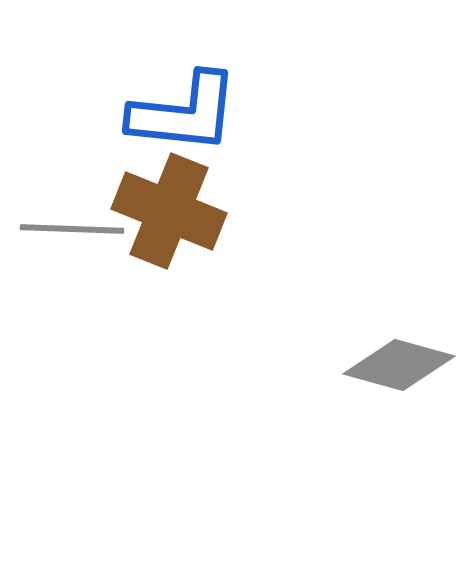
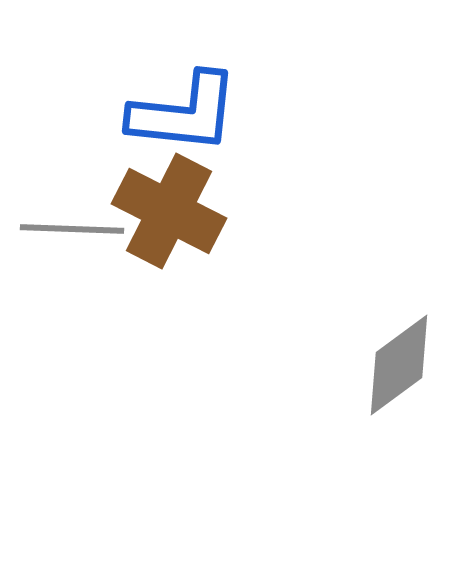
brown cross: rotated 5 degrees clockwise
gray diamond: rotated 52 degrees counterclockwise
